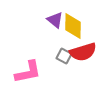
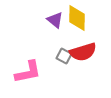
yellow diamond: moved 4 px right, 8 px up
